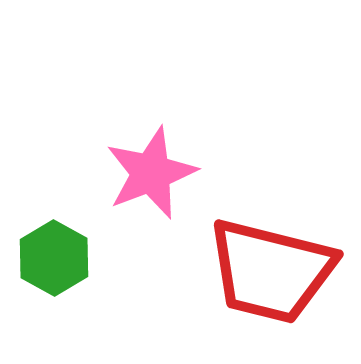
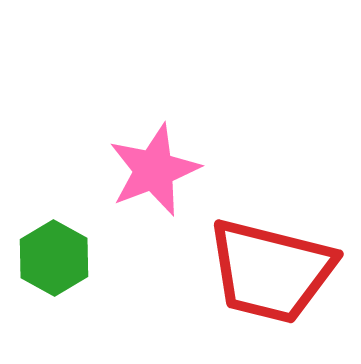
pink star: moved 3 px right, 3 px up
